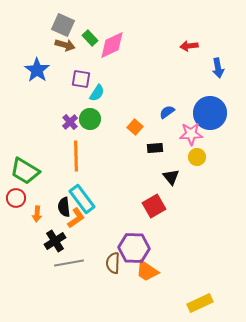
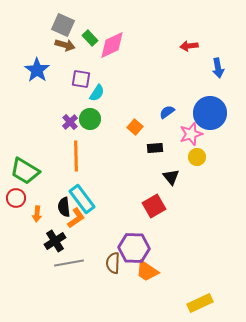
pink star: rotated 15 degrees counterclockwise
